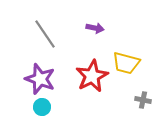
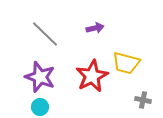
purple arrow: rotated 24 degrees counterclockwise
gray line: rotated 12 degrees counterclockwise
purple star: moved 2 px up
cyan circle: moved 2 px left
